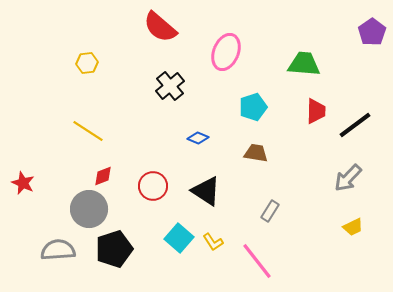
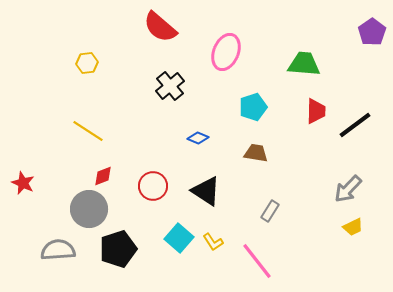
gray arrow: moved 11 px down
black pentagon: moved 4 px right
